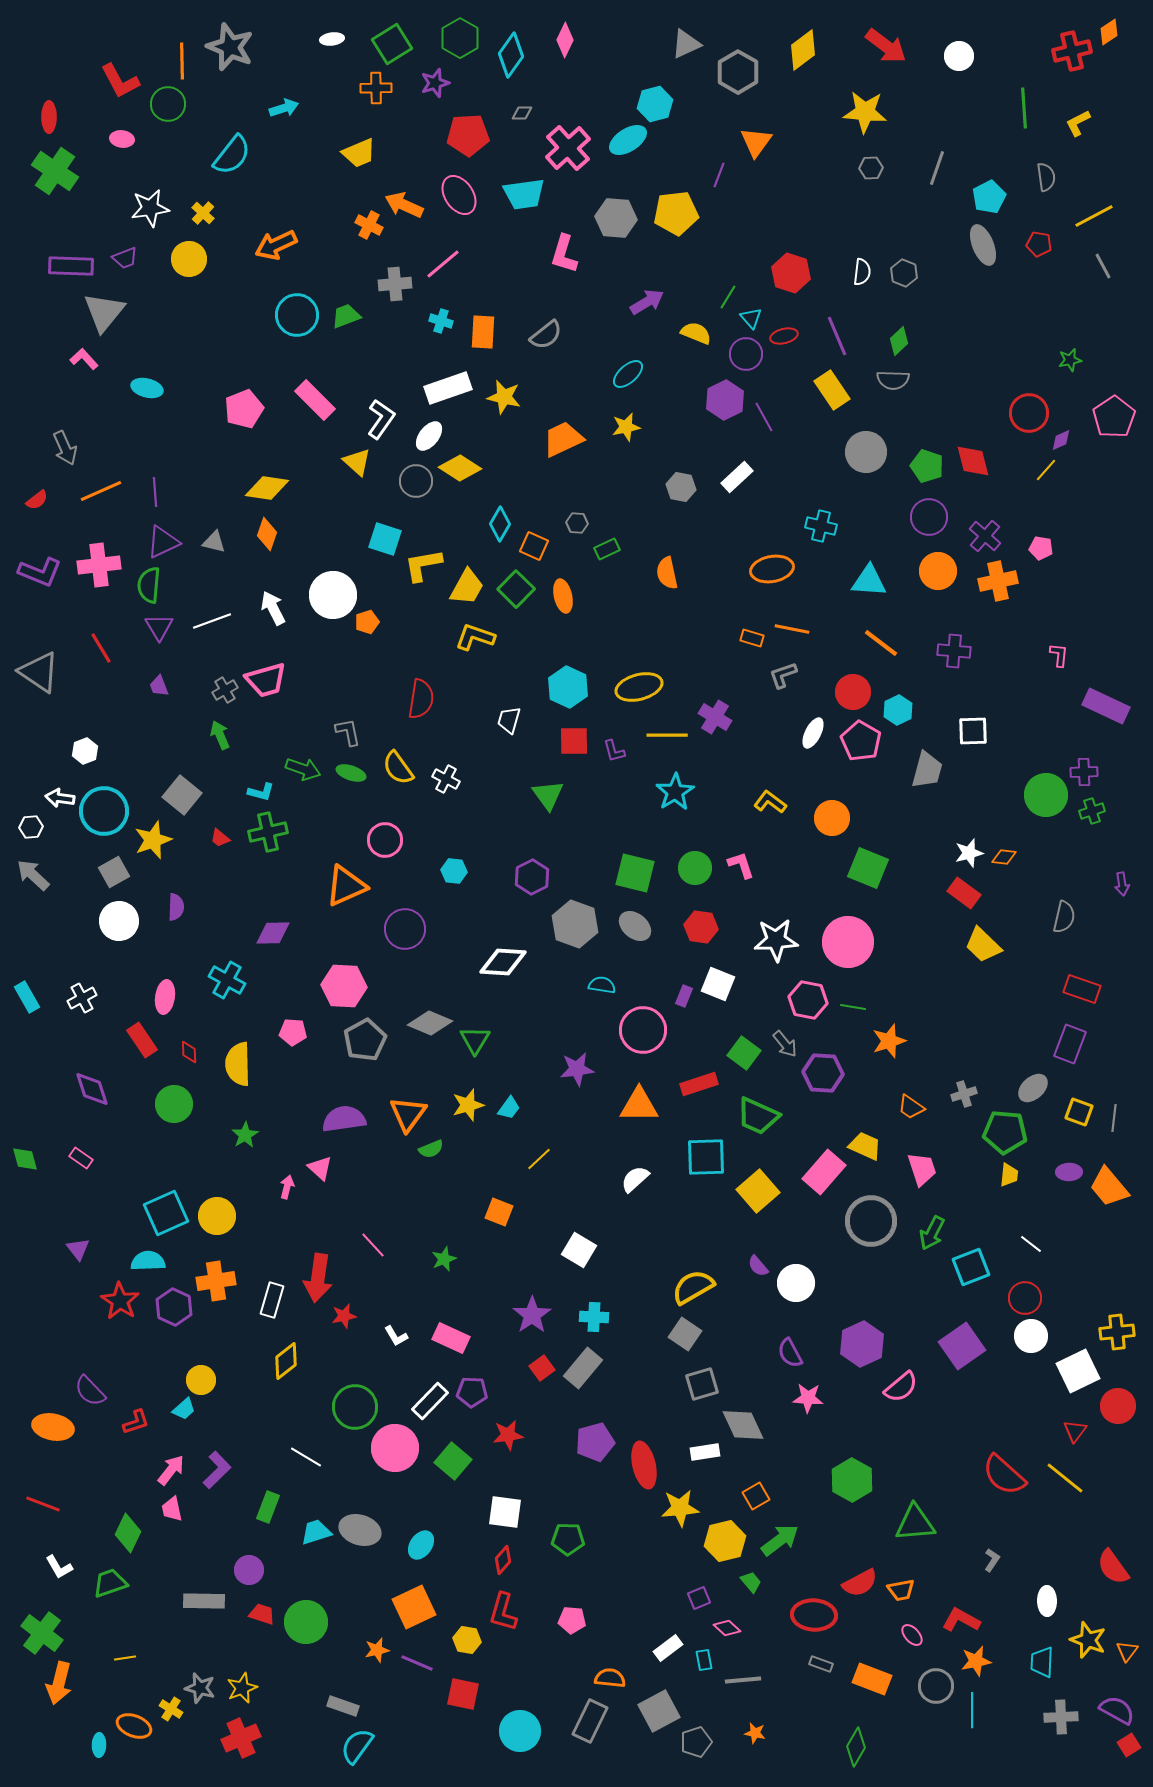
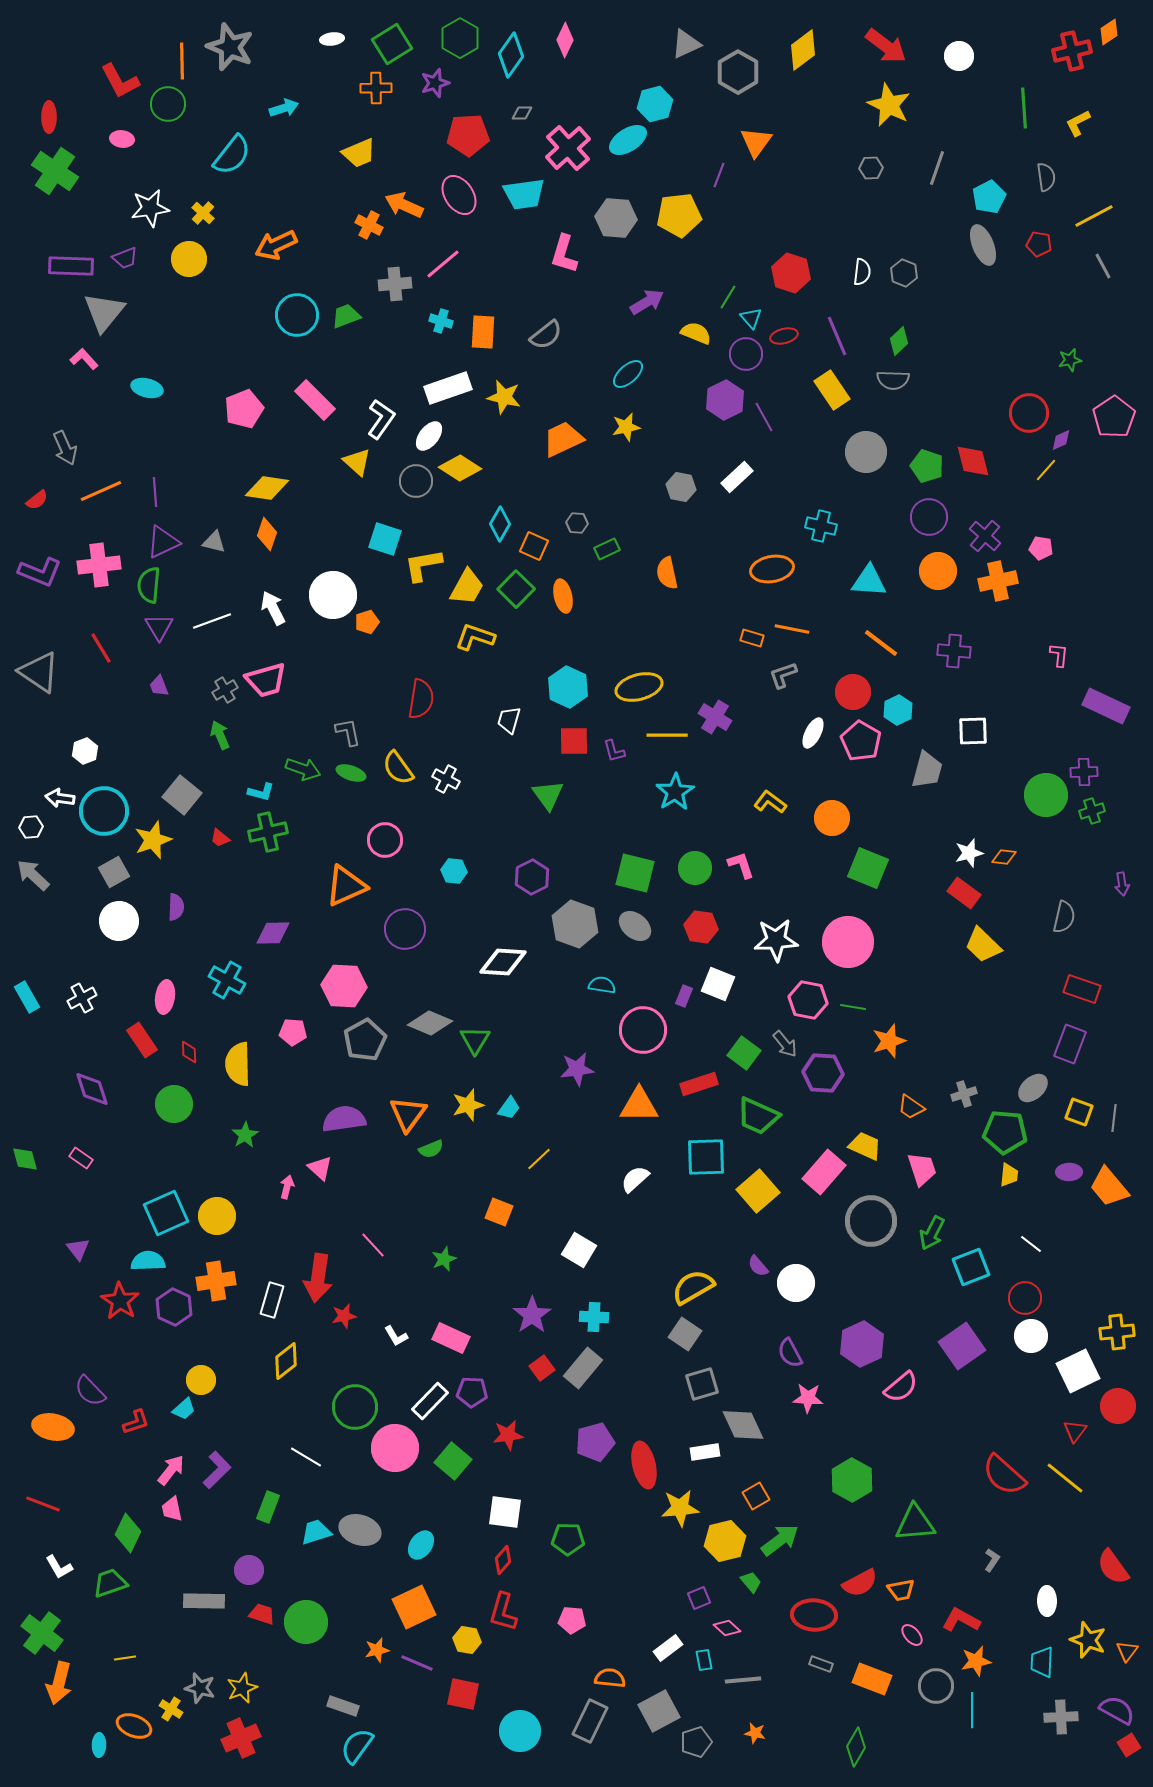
yellow star at (865, 112): moved 24 px right, 7 px up; rotated 21 degrees clockwise
yellow pentagon at (676, 213): moved 3 px right, 2 px down
